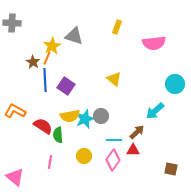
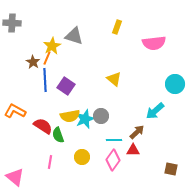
green semicircle: rotated 14 degrees counterclockwise
yellow circle: moved 2 px left, 1 px down
